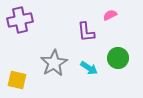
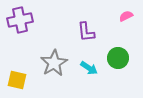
pink semicircle: moved 16 px right, 1 px down
